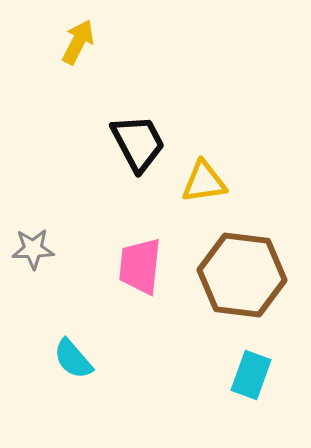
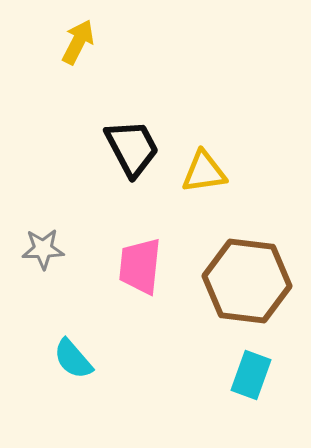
black trapezoid: moved 6 px left, 5 px down
yellow triangle: moved 10 px up
gray star: moved 10 px right
brown hexagon: moved 5 px right, 6 px down
